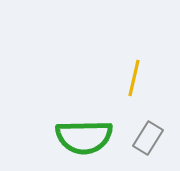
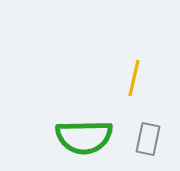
gray rectangle: moved 1 px down; rotated 20 degrees counterclockwise
